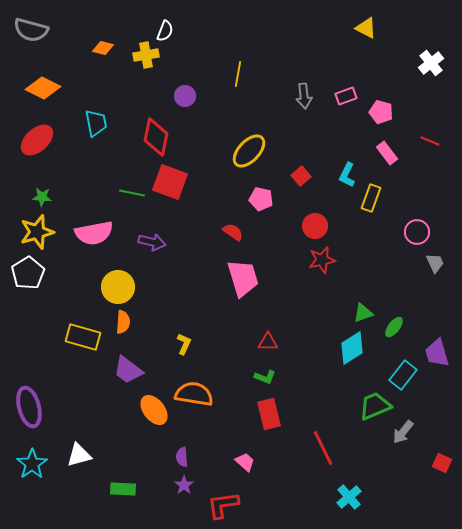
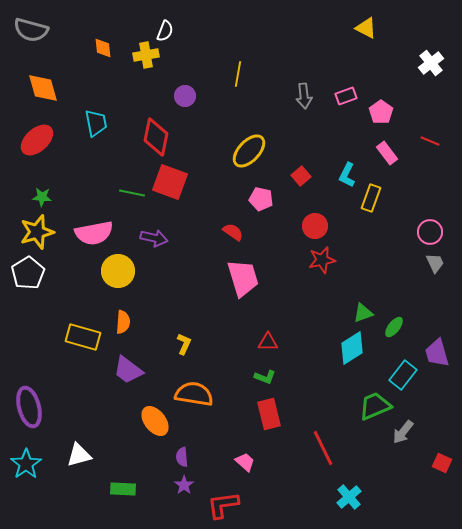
orange diamond at (103, 48): rotated 70 degrees clockwise
orange diamond at (43, 88): rotated 48 degrees clockwise
pink pentagon at (381, 112): rotated 20 degrees clockwise
pink circle at (417, 232): moved 13 px right
purple arrow at (152, 242): moved 2 px right, 4 px up
yellow circle at (118, 287): moved 16 px up
orange ellipse at (154, 410): moved 1 px right, 11 px down
cyan star at (32, 464): moved 6 px left
